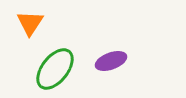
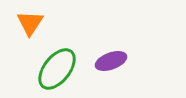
green ellipse: moved 2 px right
